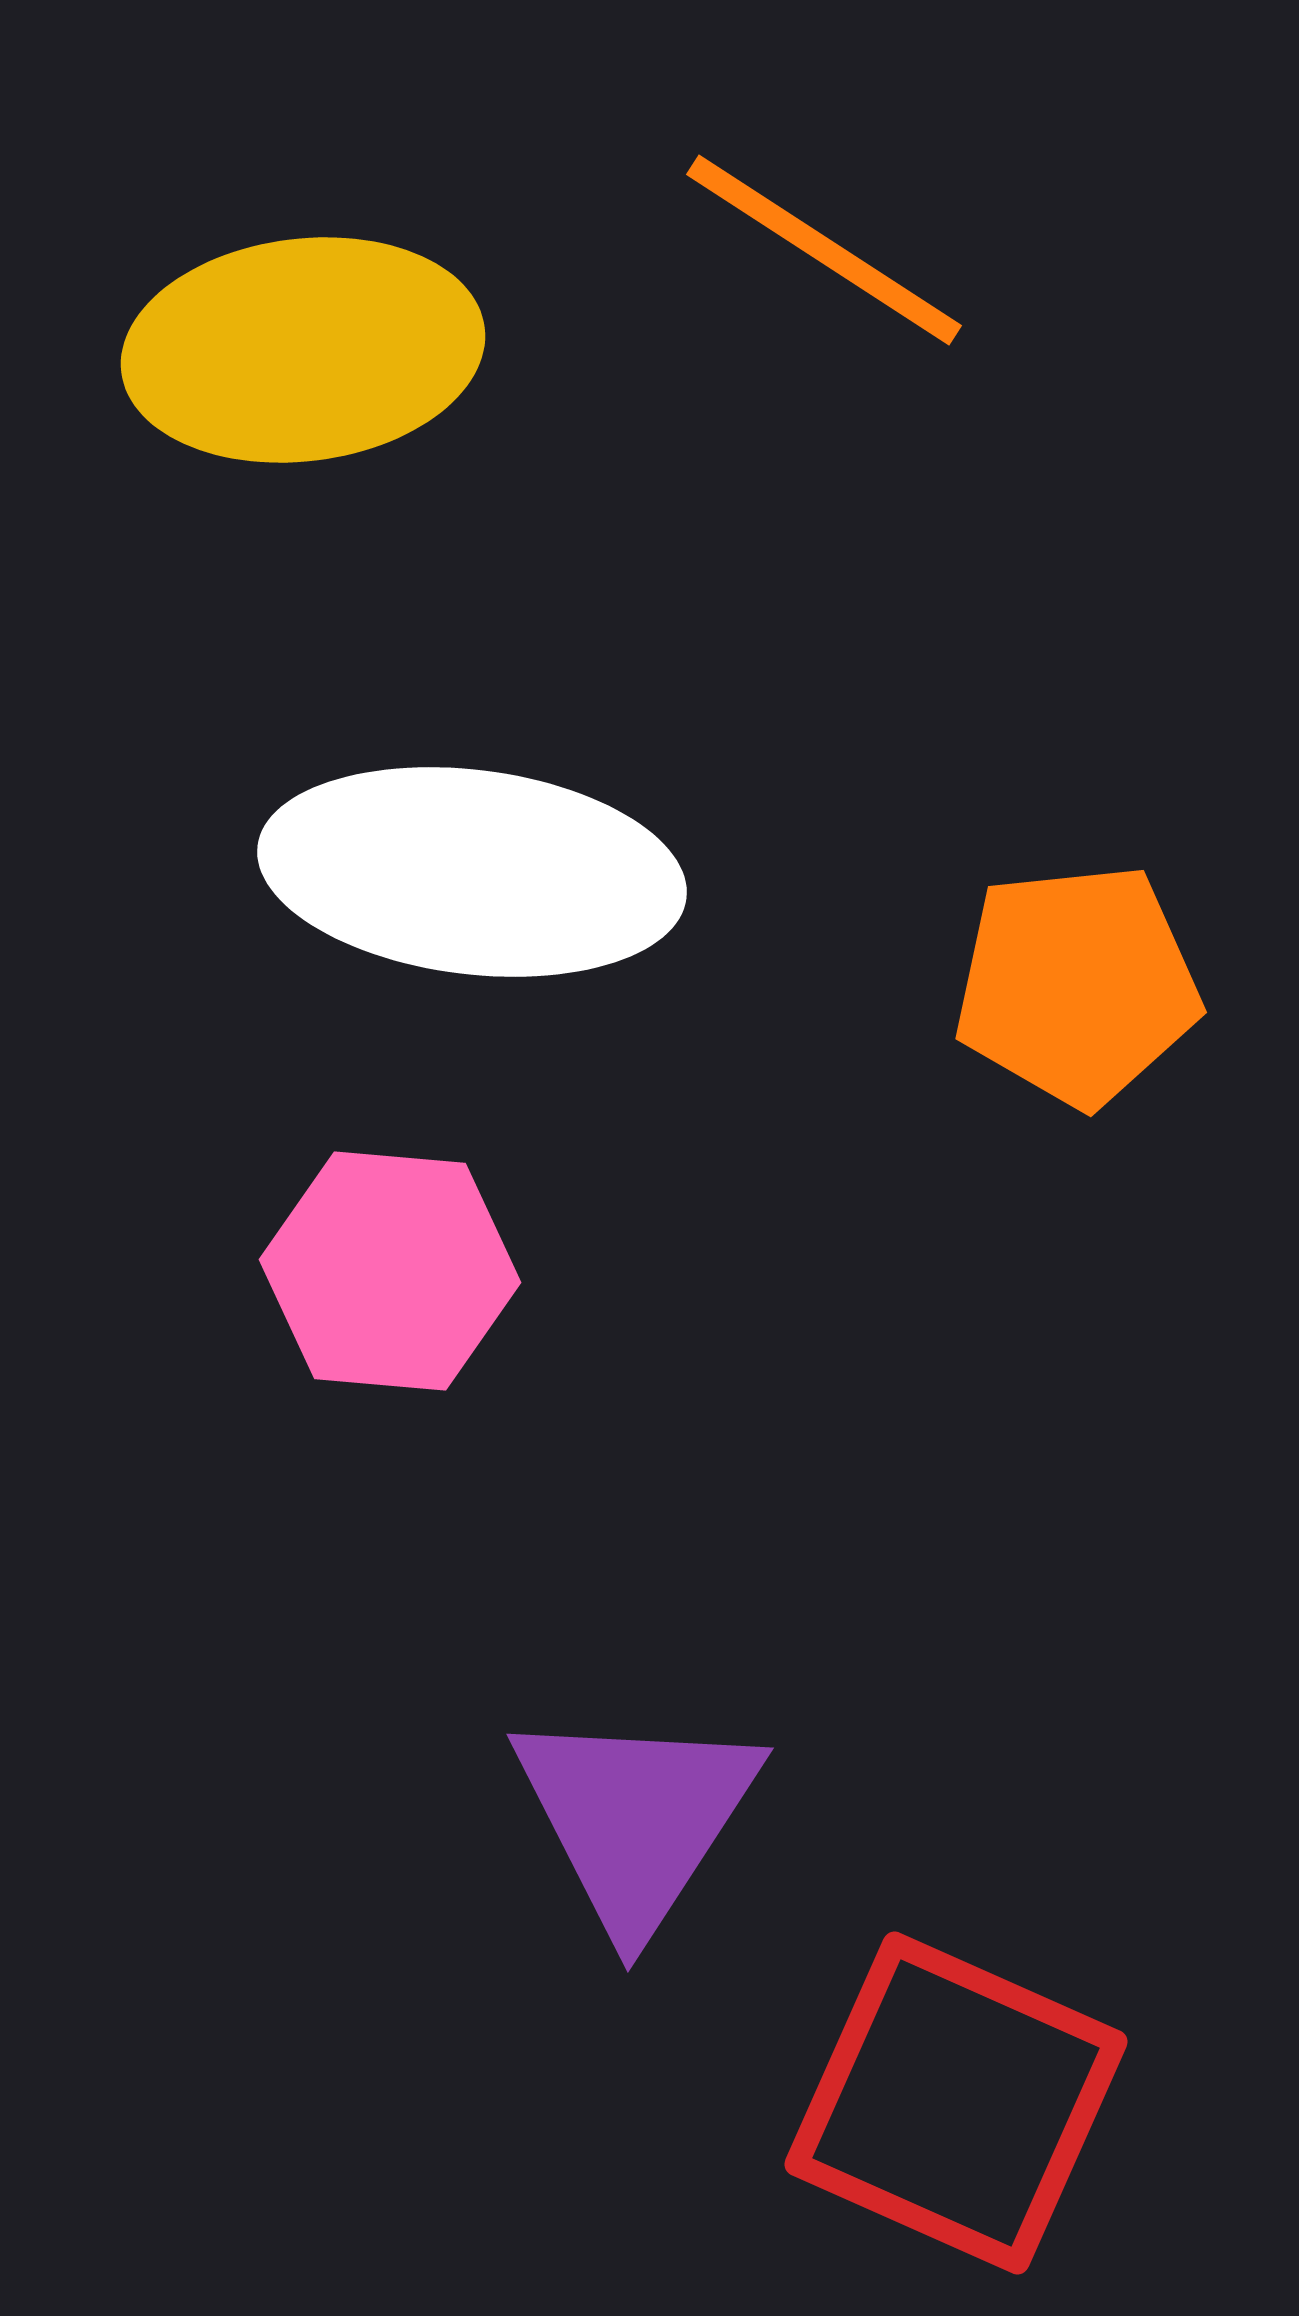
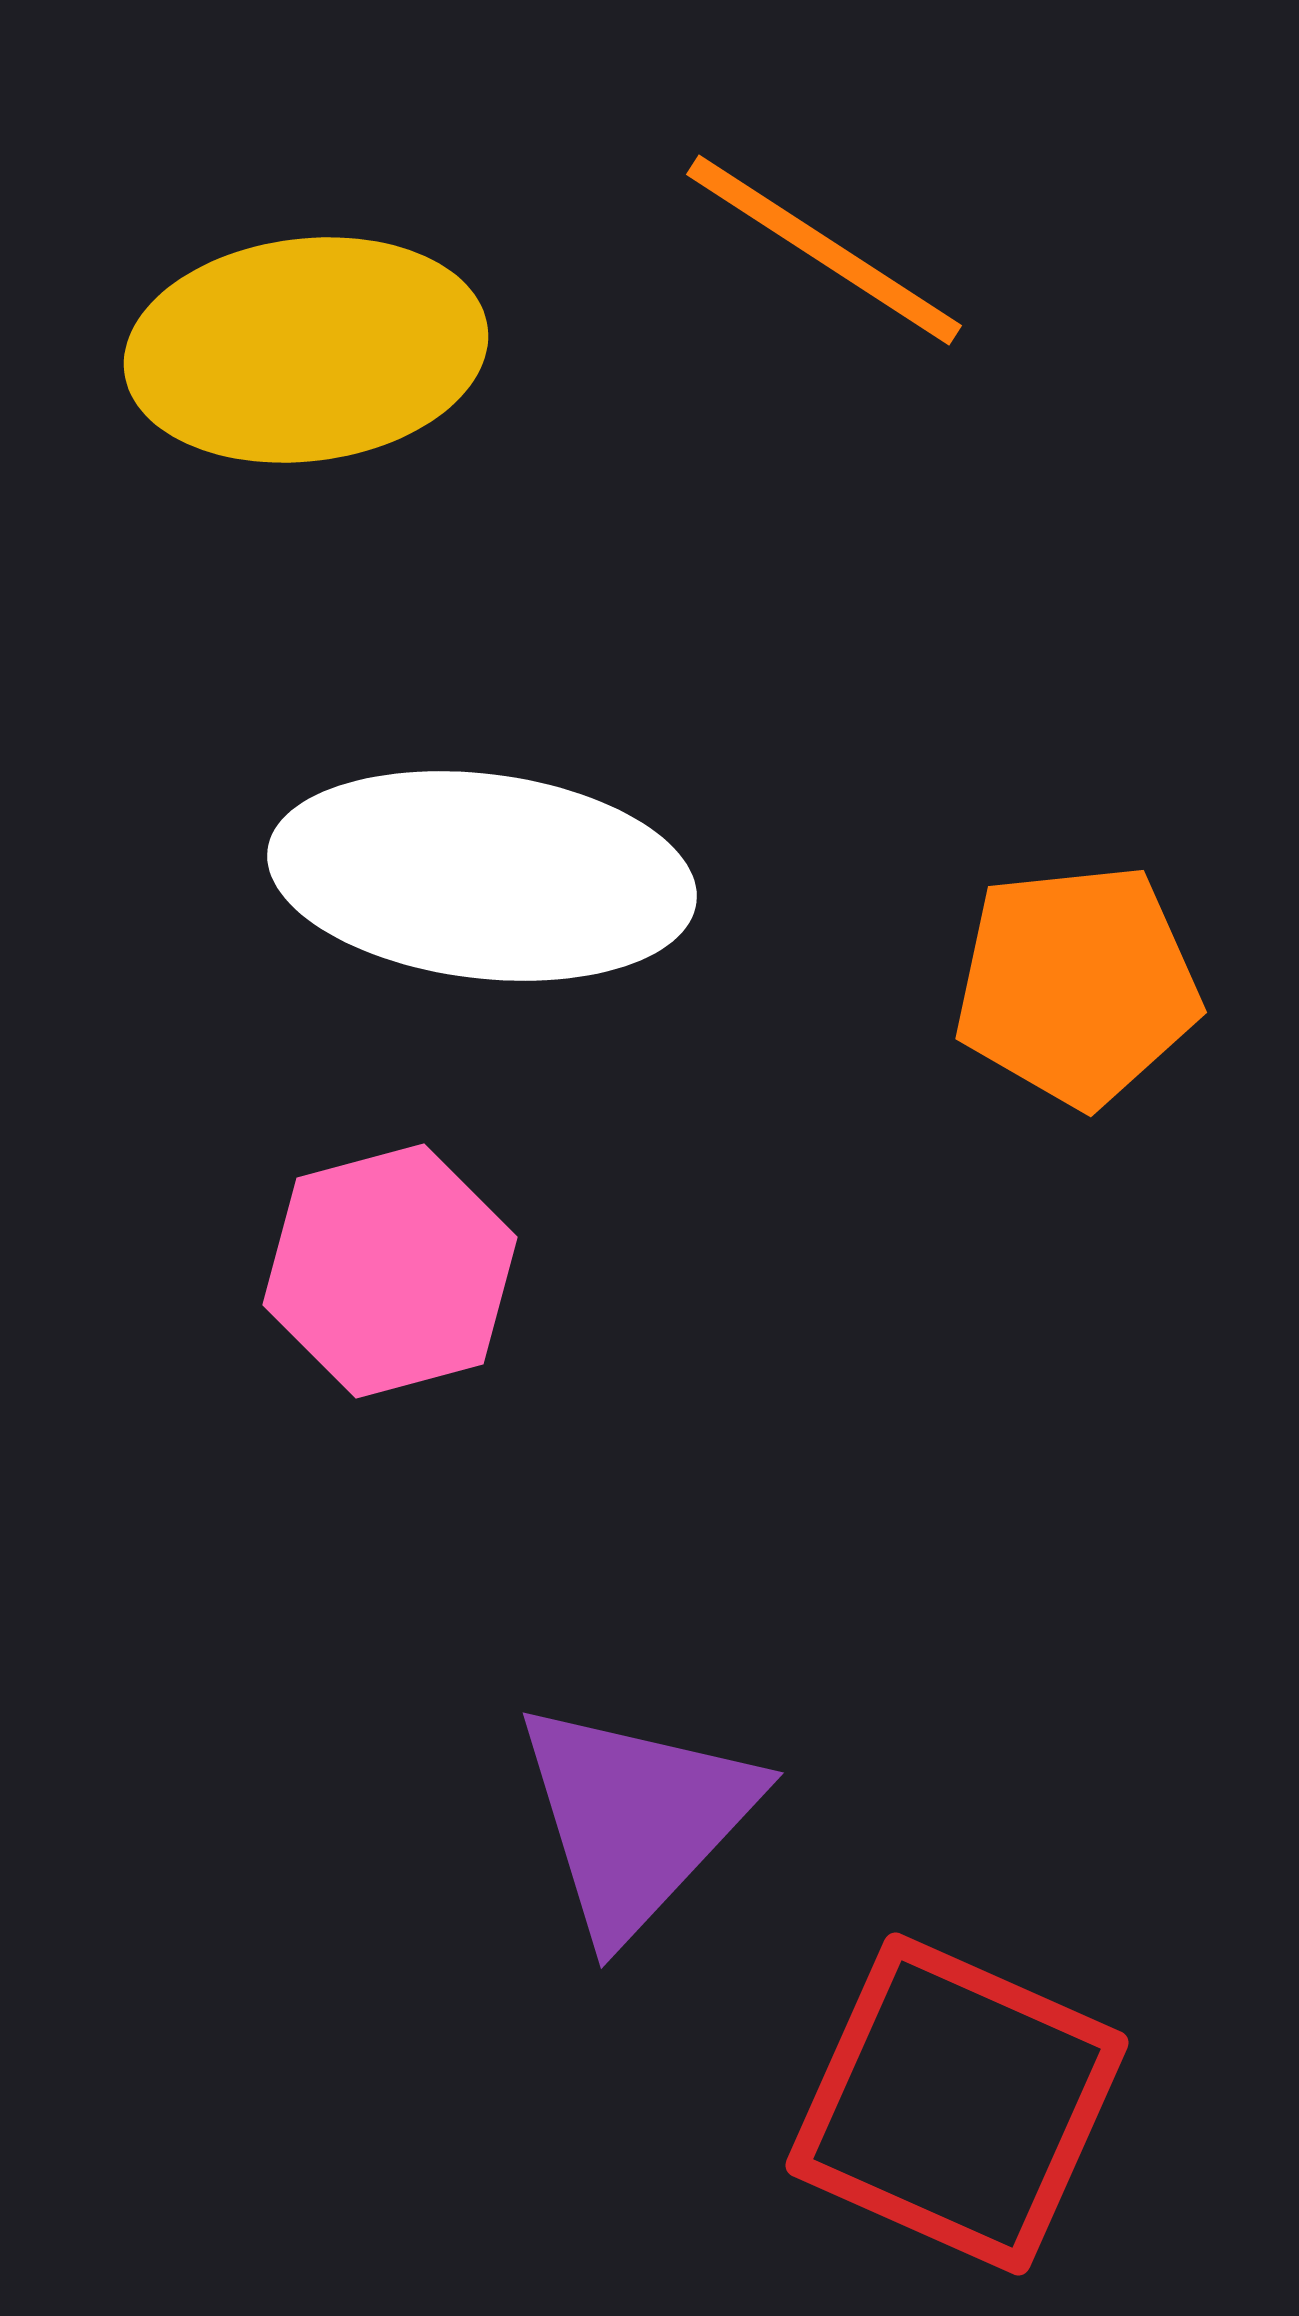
yellow ellipse: moved 3 px right
white ellipse: moved 10 px right, 4 px down
pink hexagon: rotated 20 degrees counterclockwise
purple triangle: rotated 10 degrees clockwise
red square: moved 1 px right, 1 px down
